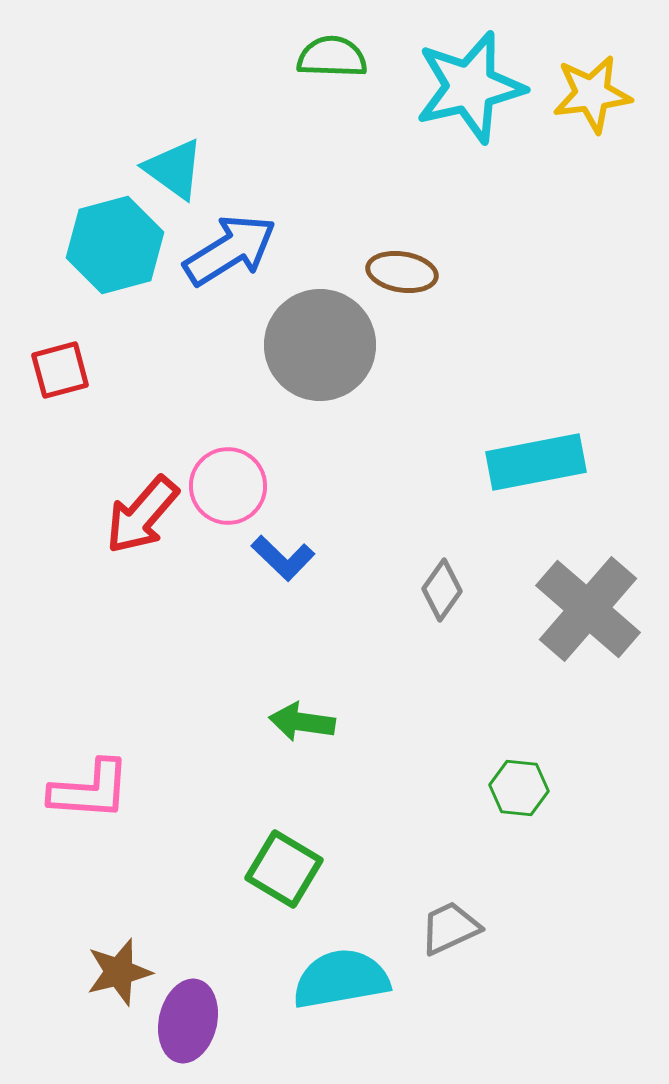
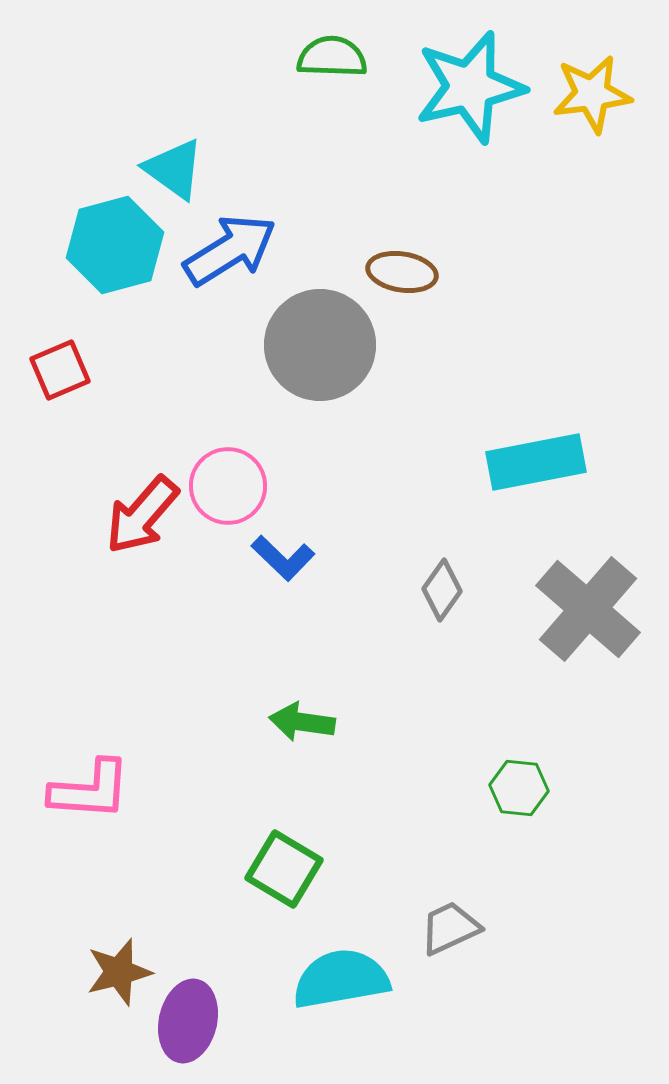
red square: rotated 8 degrees counterclockwise
